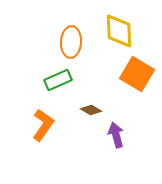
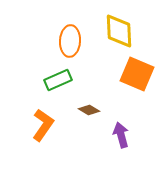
orange ellipse: moved 1 px left, 1 px up
orange square: rotated 8 degrees counterclockwise
brown diamond: moved 2 px left
purple arrow: moved 5 px right
